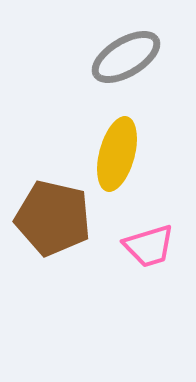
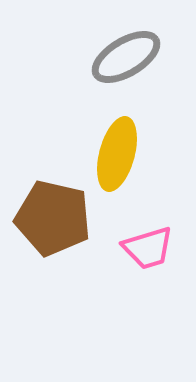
pink trapezoid: moved 1 px left, 2 px down
